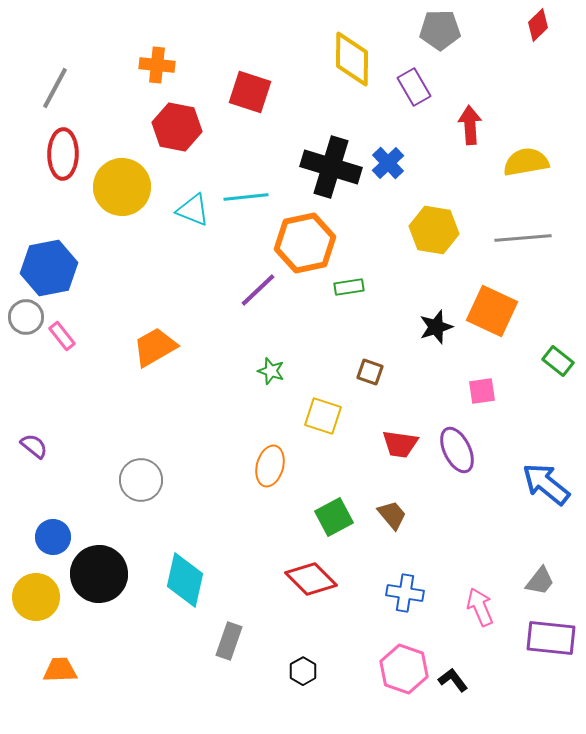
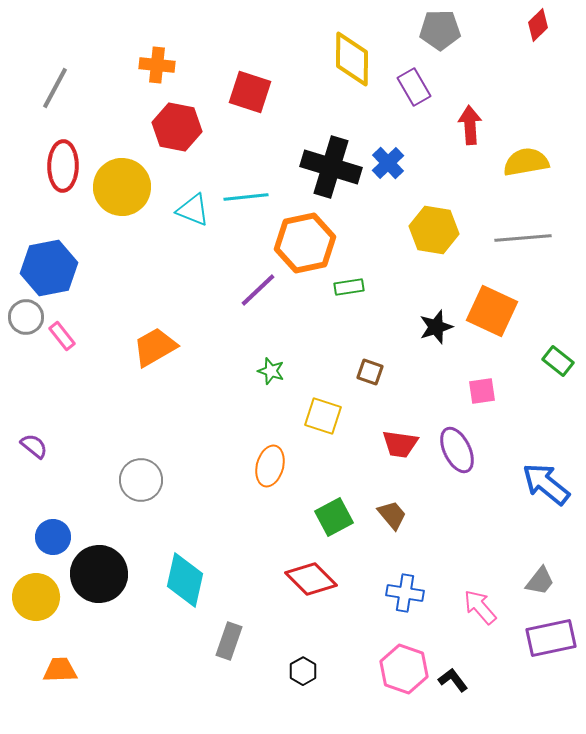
red ellipse at (63, 154): moved 12 px down
pink arrow at (480, 607): rotated 18 degrees counterclockwise
purple rectangle at (551, 638): rotated 18 degrees counterclockwise
